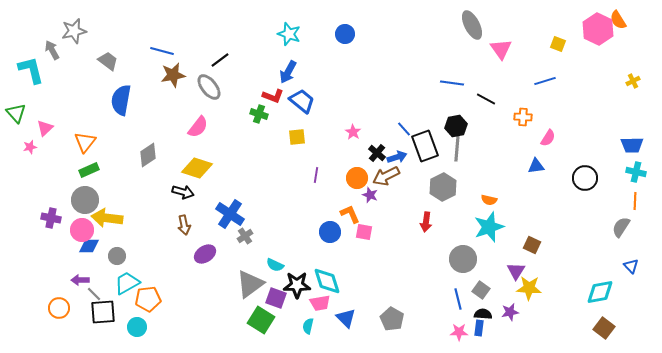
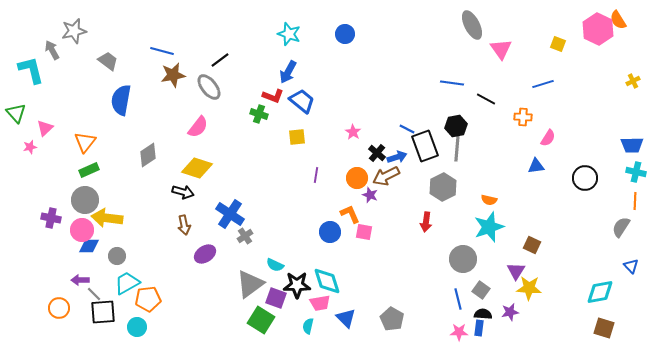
blue line at (545, 81): moved 2 px left, 3 px down
blue line at (404, 129): moved 3 px right; rotated 21 degrees counterclockwise
brown square at (604, 328): rotated 20 degrees counterclockwise
